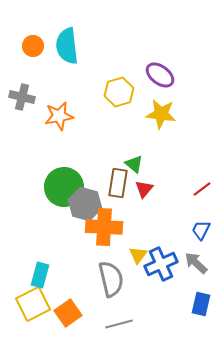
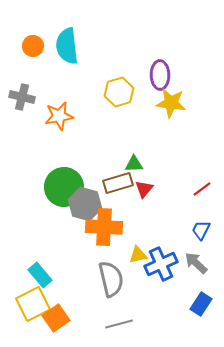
purple ellipse: rotated 52 degrees clockwise
yellow star: moved 10 px right, 11 px up
green triangle: rotated 42 degrees counterclockwise
brown rectangle: rotated 64 degrees clockwise
yellow triangle: rotated 42 degrees clockwise
cyan rectangle: rotated 55 degrees counterclockwise
blue rectangle: rotated 20 degrees clockwise
orange square: moved 12 px left, 5 px down
